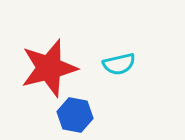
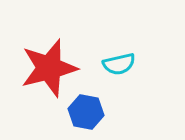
blue hexagon: moved 11 px right, 3 px up
